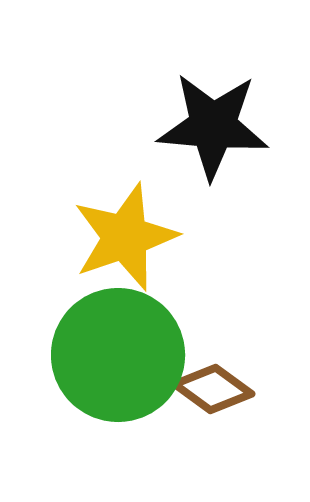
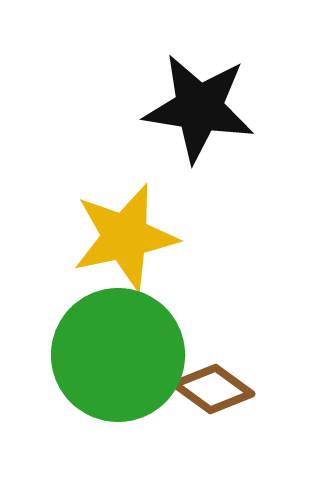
black star: moved 14 px left, 18 px up; rotated 4 degrees clockwise
yellow star: rotated 7 degrees clockwise
